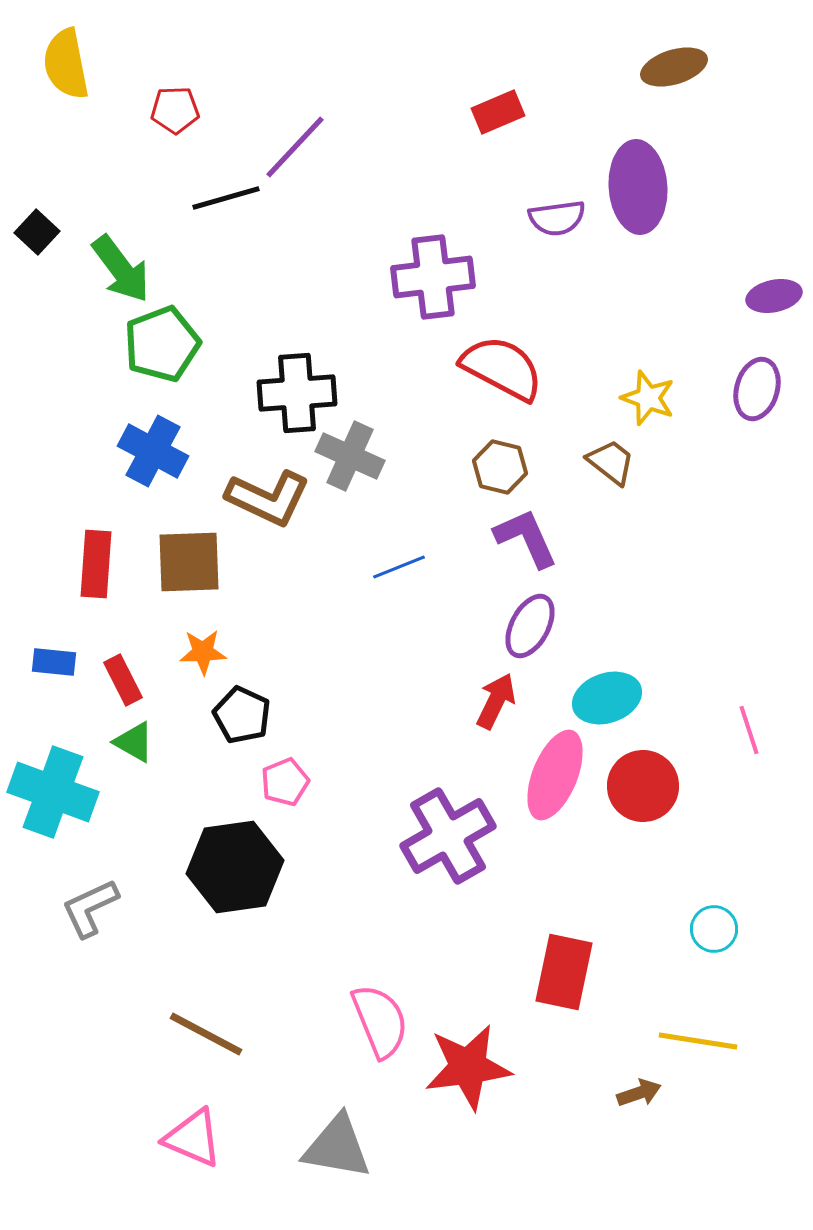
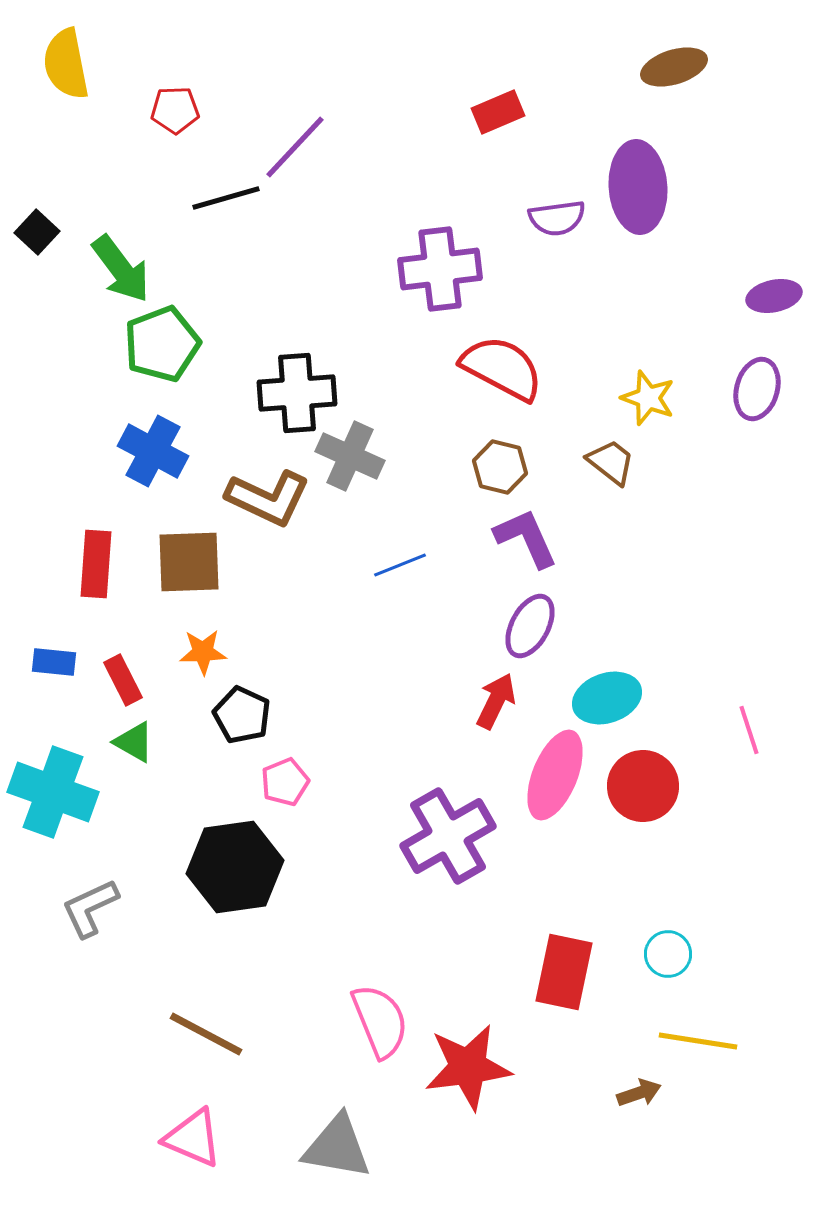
purple cross at (433, 277): moved 7 px right, 8 px up
blue line at (399, 567): moved 1 px right, 2 px up
cyan circle at (714, 929): moved 46 px left, 25 px down
